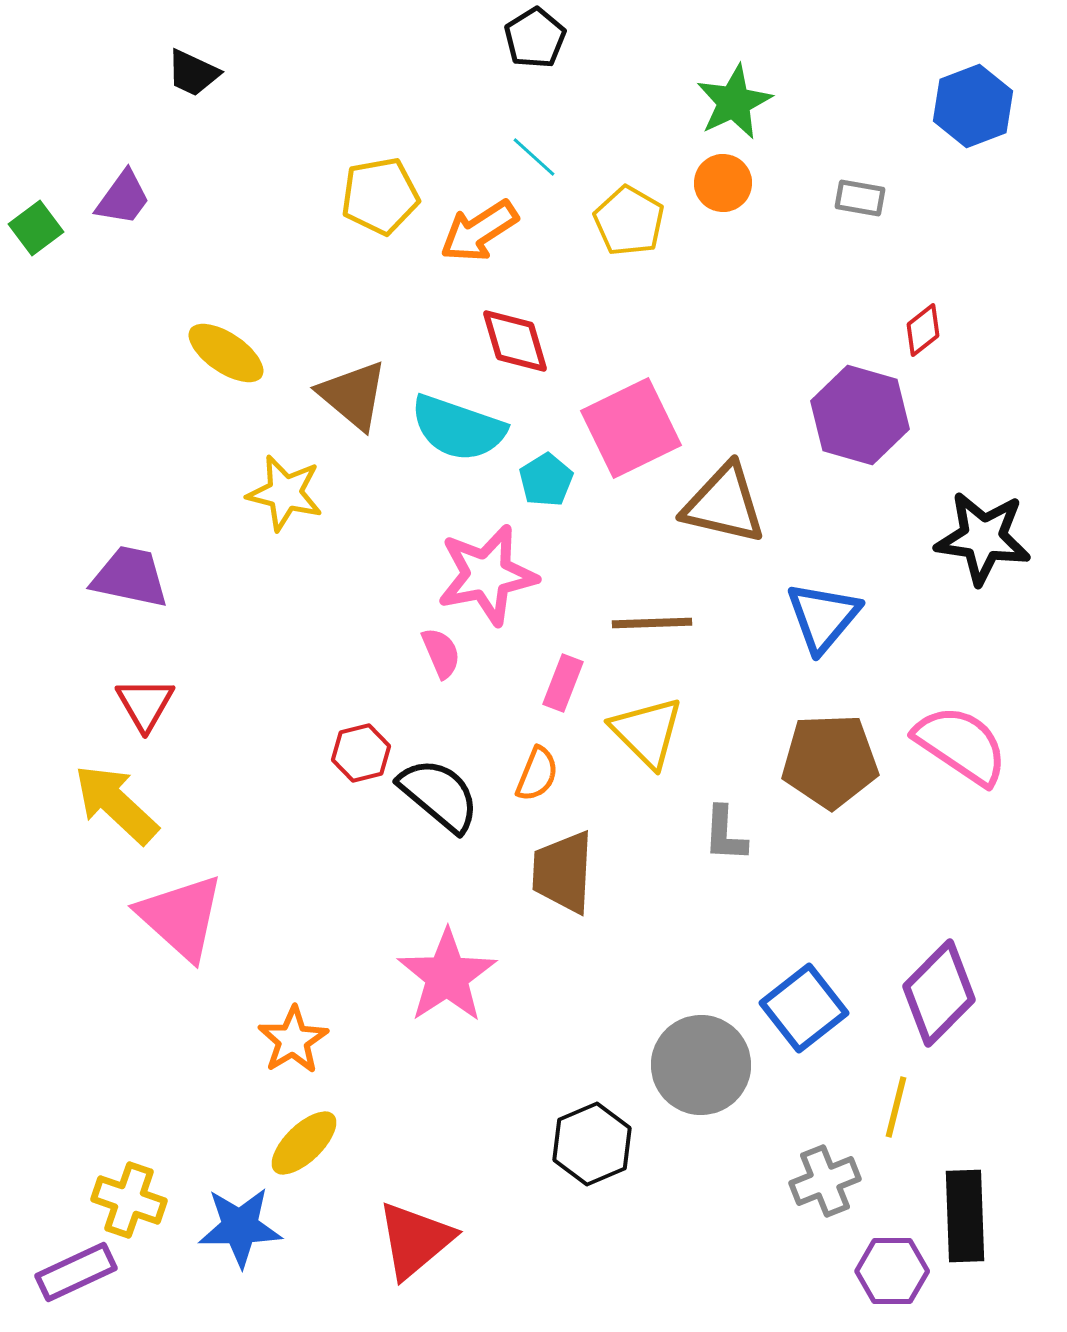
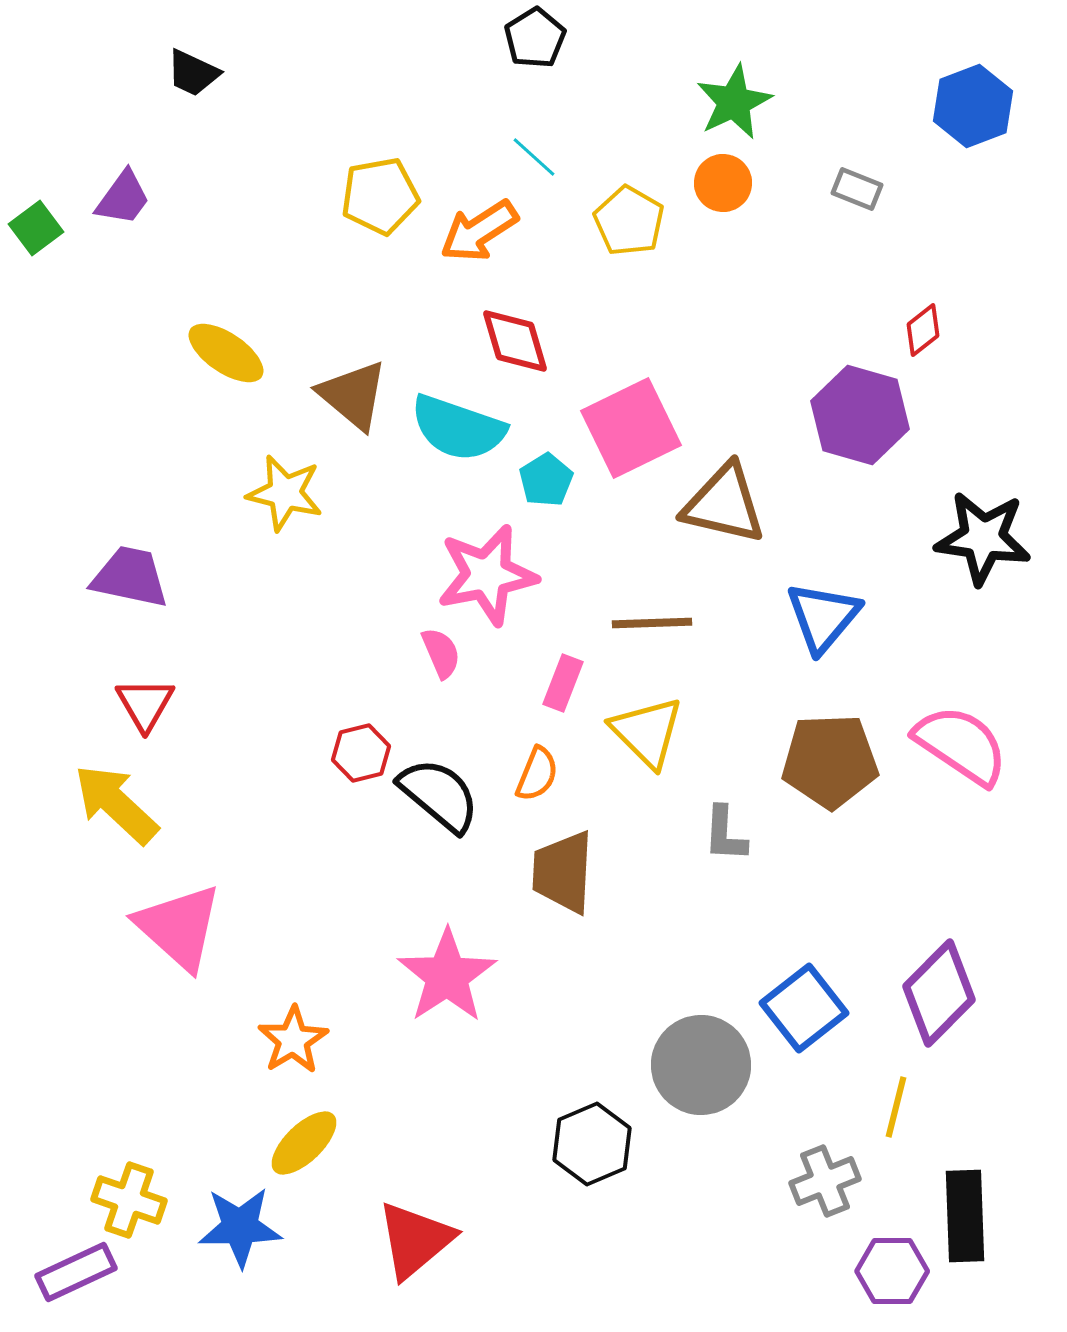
gray rectangle at (860, 198): moved 3 px left, 9 px up; rotated 12 degrees clockwise
pink triangle at (181, 917): moved 2 px left, 10 px down
